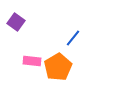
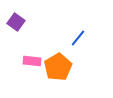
blue line: moved 5 px right
